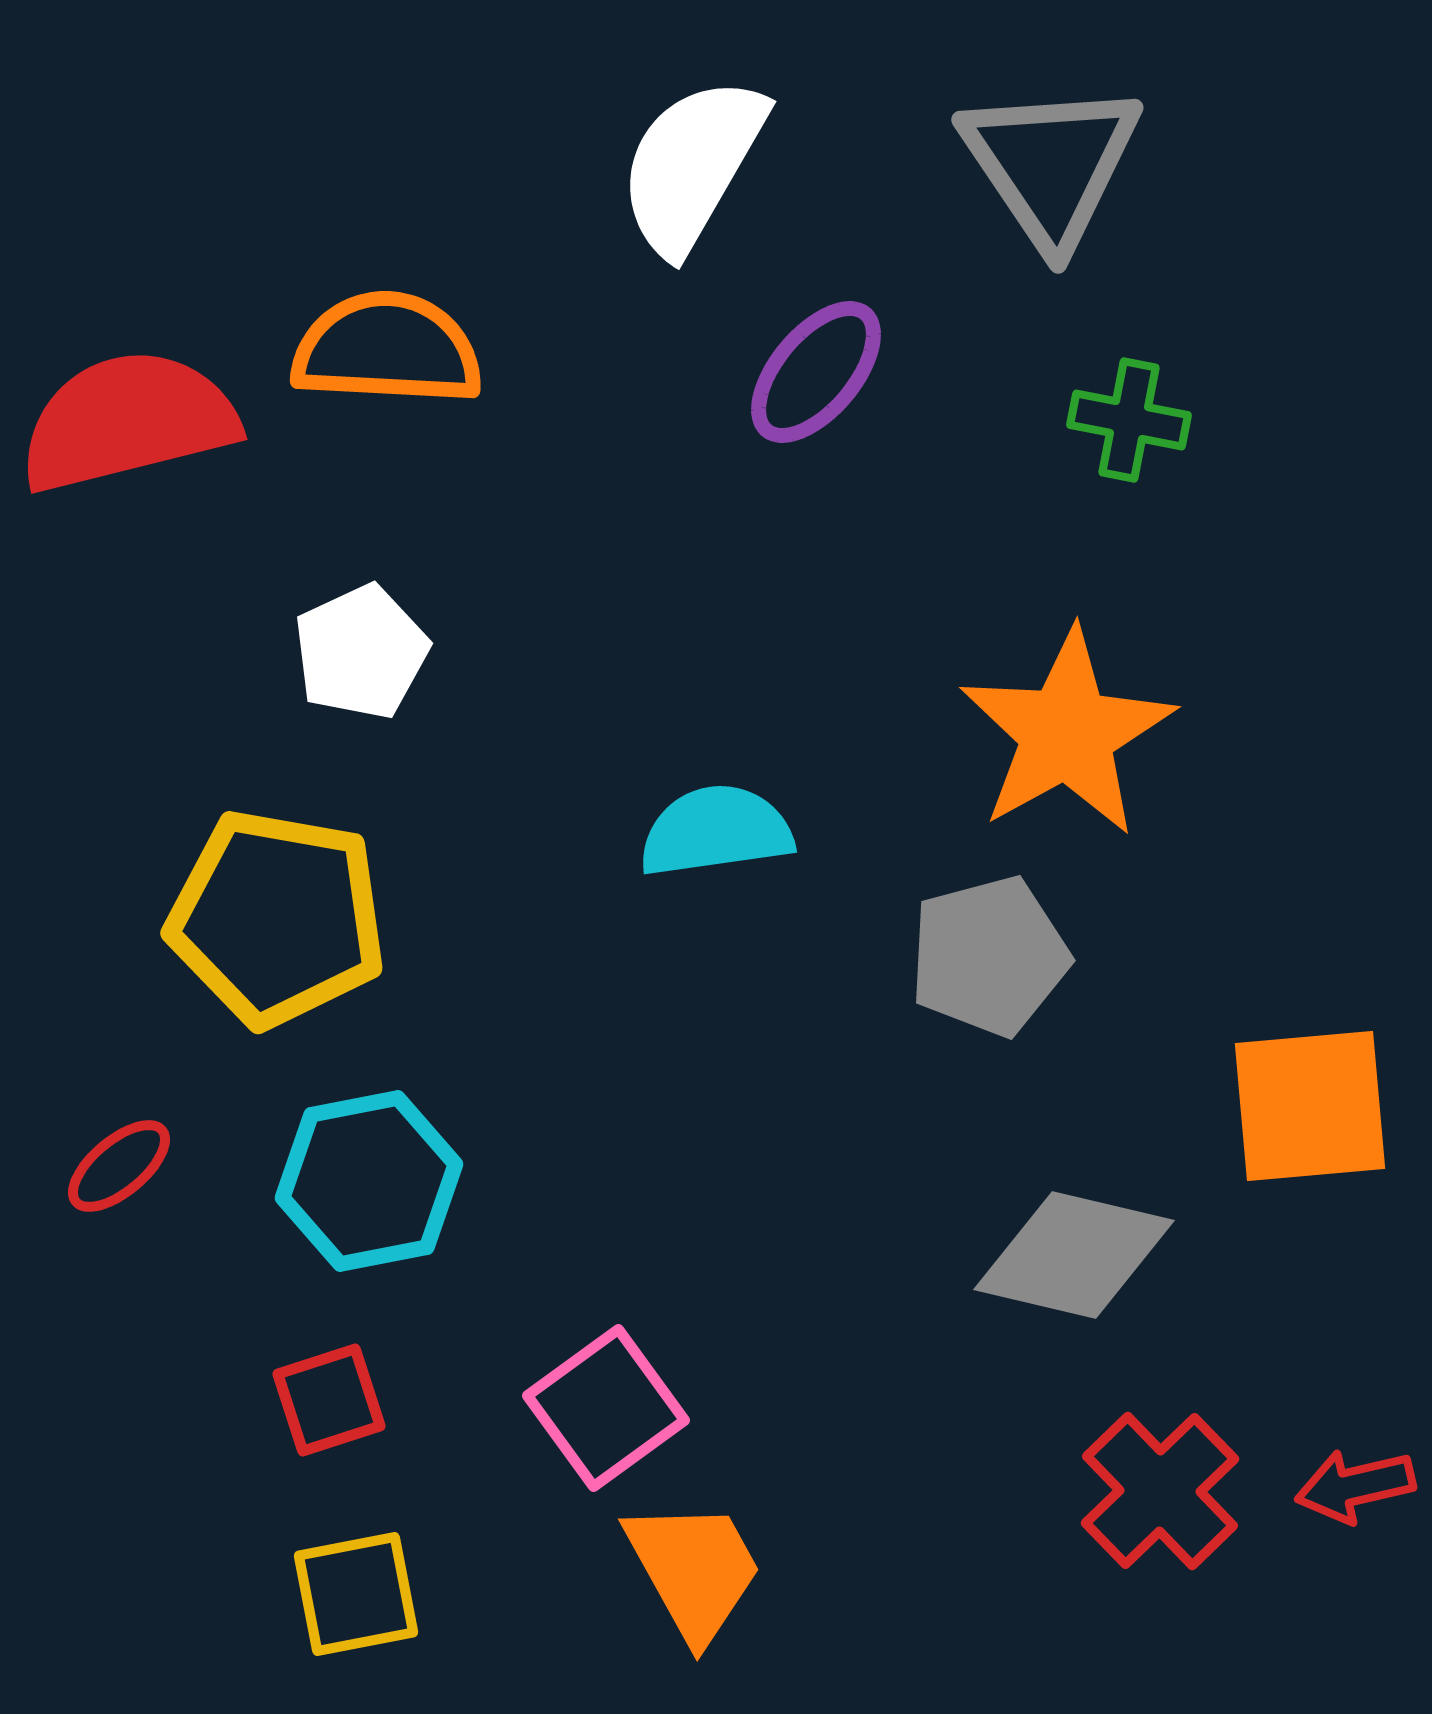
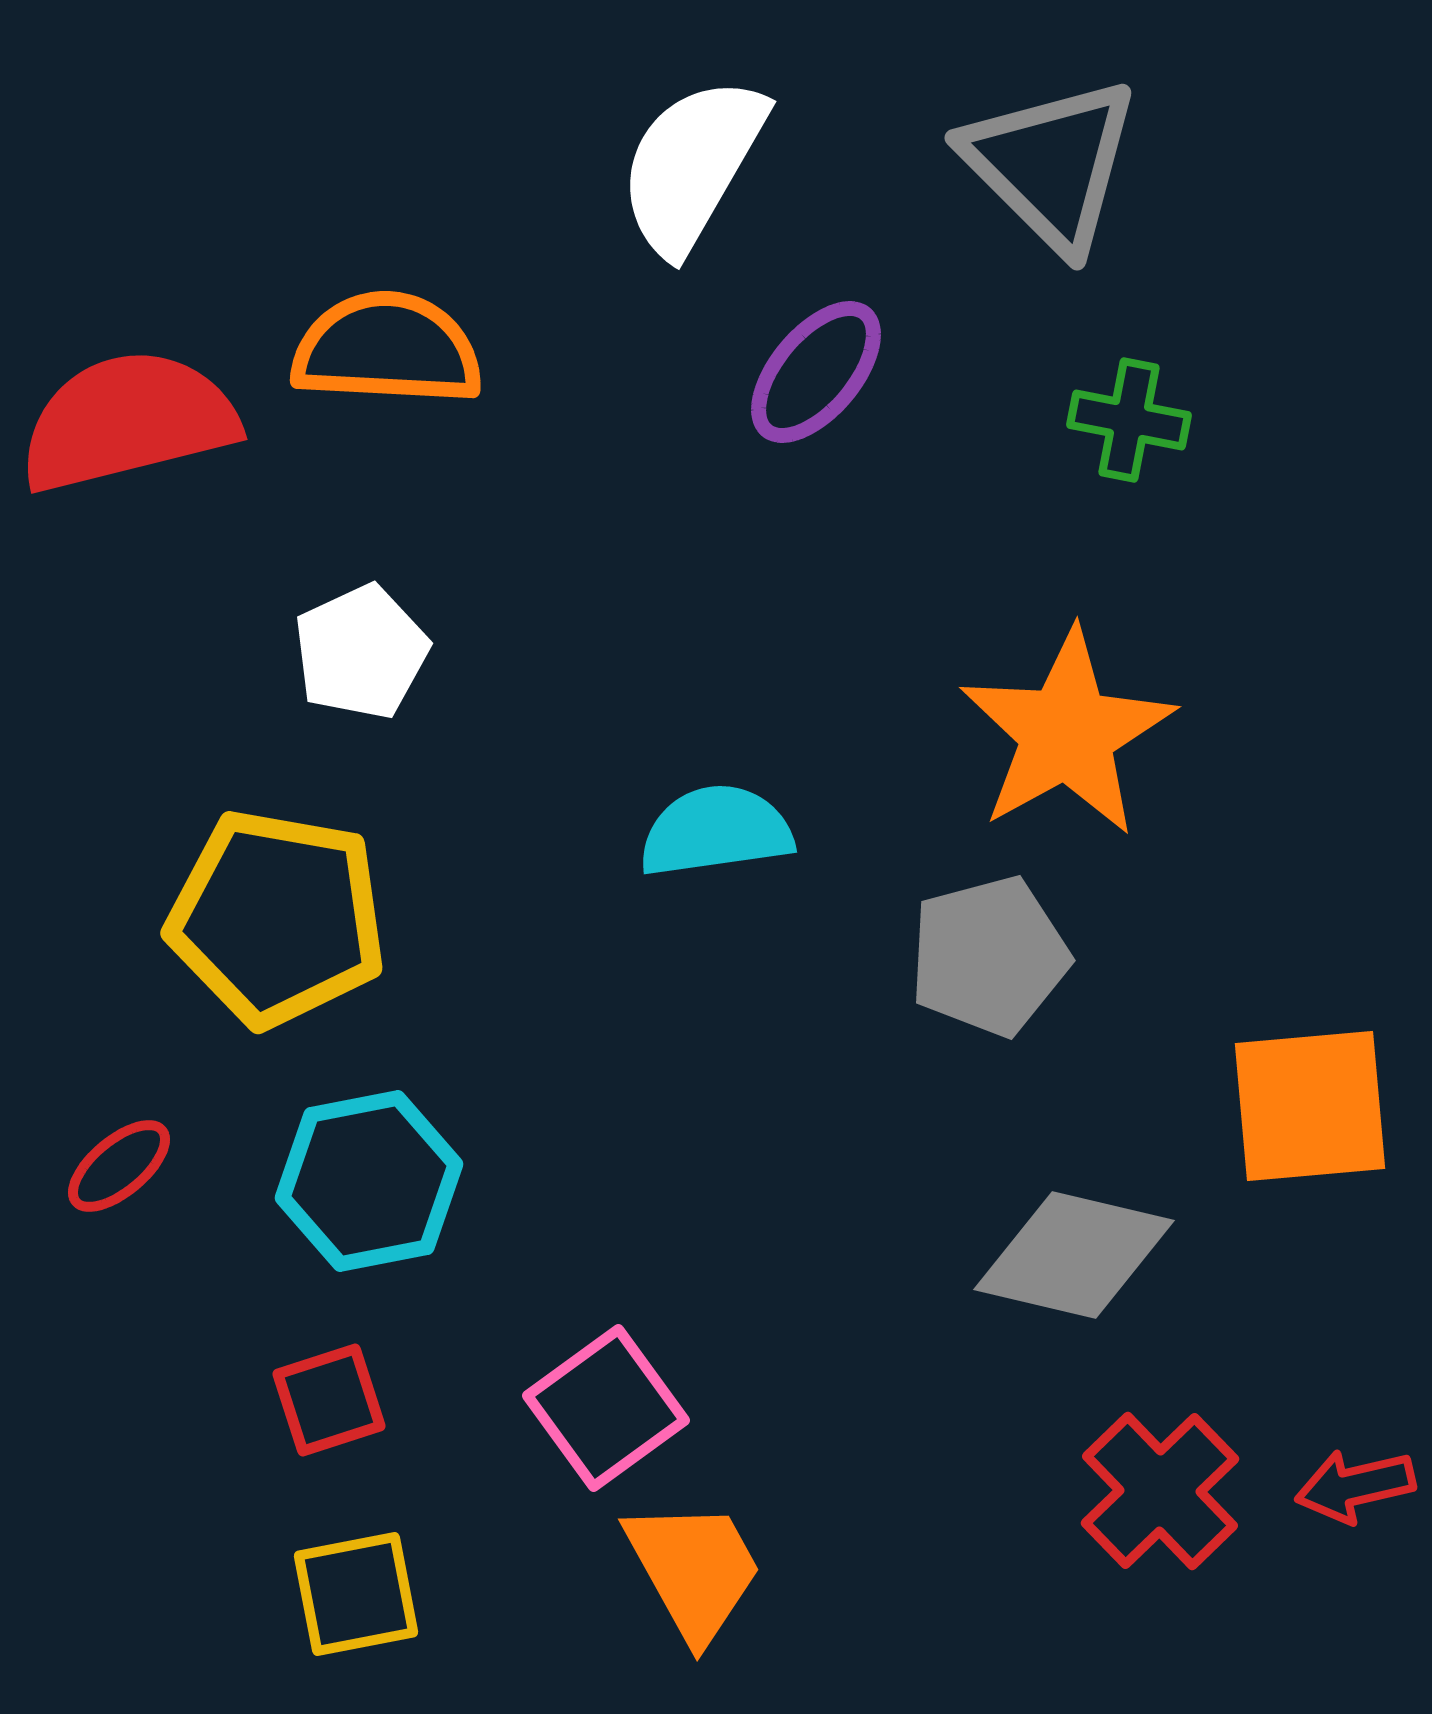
gray triangle: rotated 11 degrees counterclockwise
